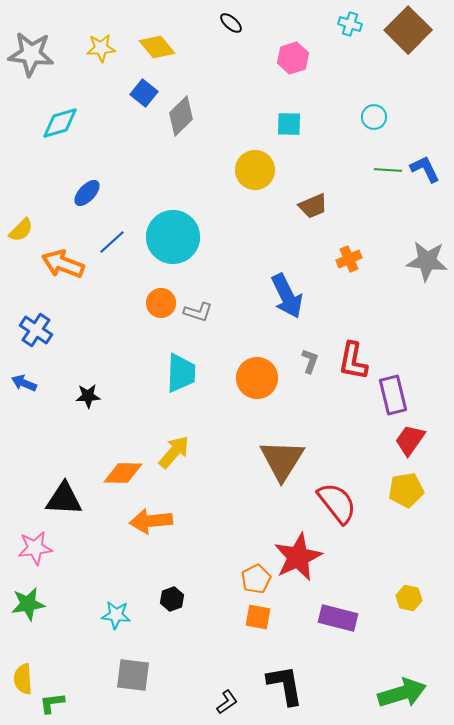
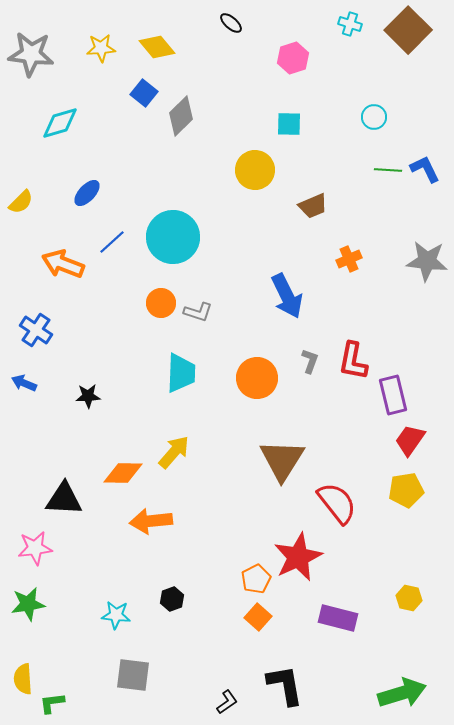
yellow semicircle at (21, 230): moved 28 px up
orange square at (258, 617): rotated 32 degrees clockwise
